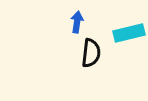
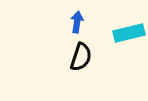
black semicircle: moved 10 px left, 4 px down; rotated 12 degrees clockwise
